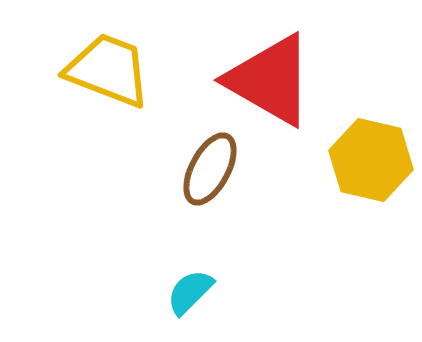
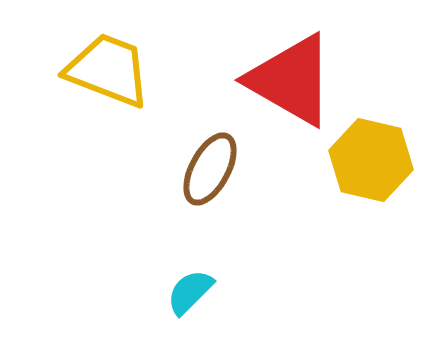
red triangle: moved 21 px right
